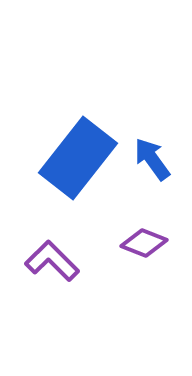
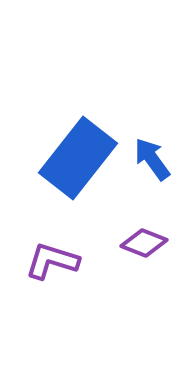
purple L-shape: rotated 28 degrees counterclockwise
